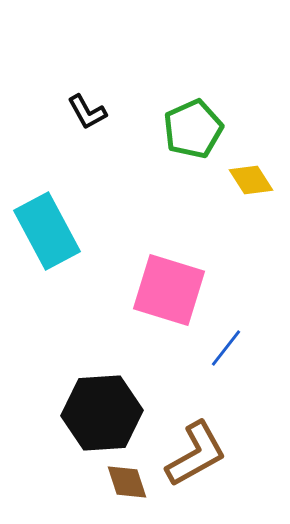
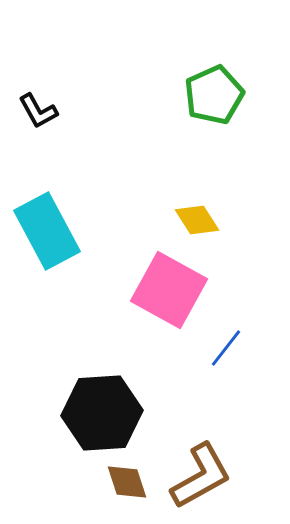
black L-shape: moved 49 px left, 1 px up
green pentagon: moved 21 px right, 34 px up
yellow diamond: moved 54 px left, 40 px down
pink square: rotated 12 degrees clockwise
brown L-shape: moved 5 px right, 22 px down
